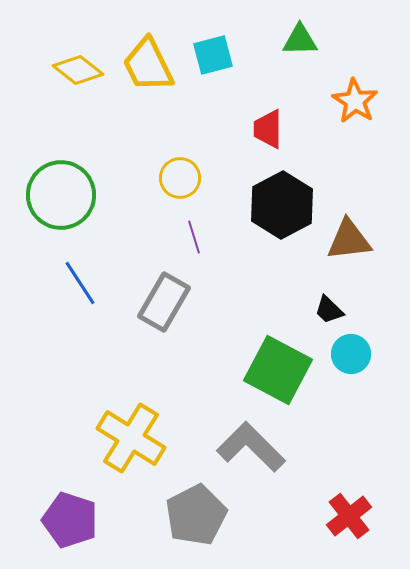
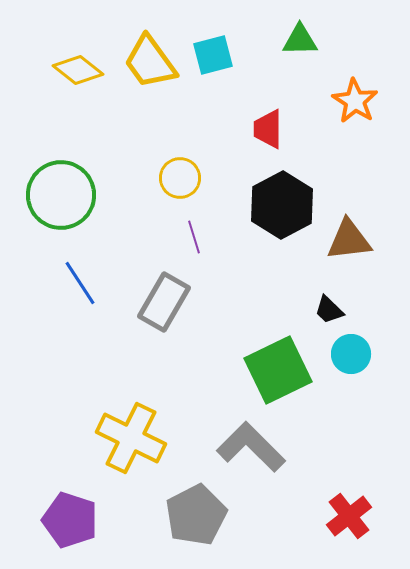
yellow trapezoid: moved 2 px right, 3 px up; rotated 10 degrees counterclockwise
green square: rotated 36 degrees clockwise
yellow cross: rotated 6 degrees counterclockwise
